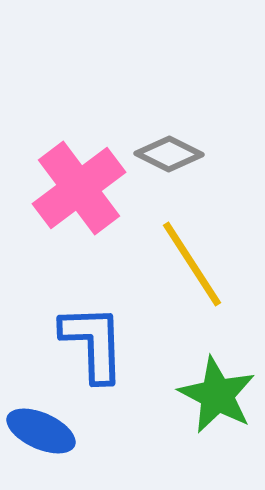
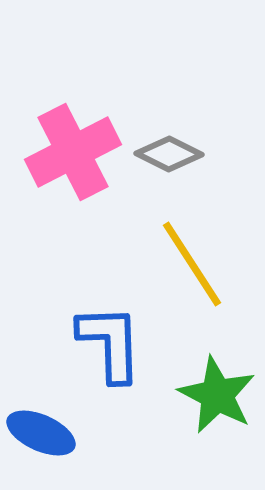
pink cross: moved 6 px left, 36 px up; rotated 10 degrees clockwise
blue L-shape: moved 17 px right
blue ellipse: moved 2 px down
